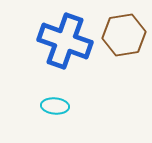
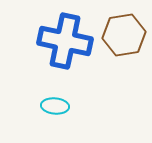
blue cross: rotated 8 degrees counterclockwise
